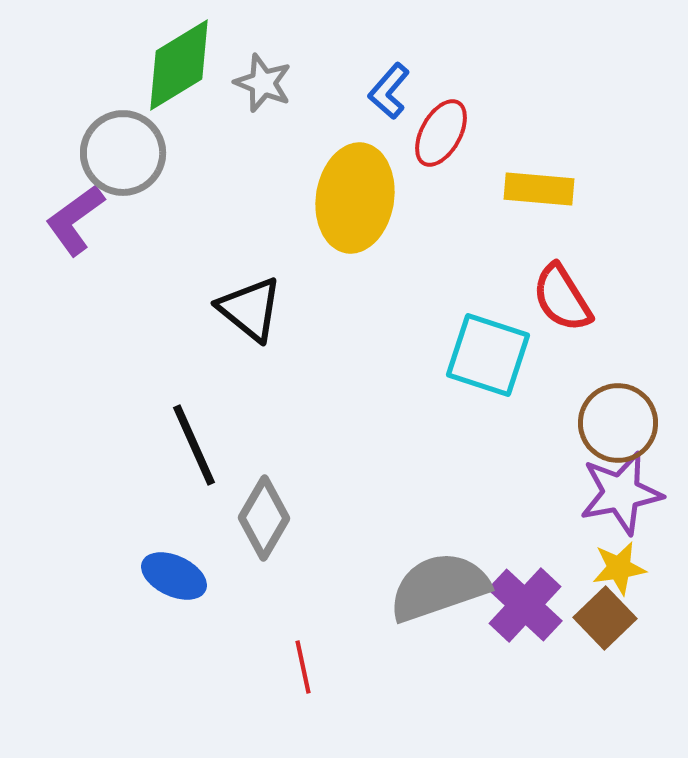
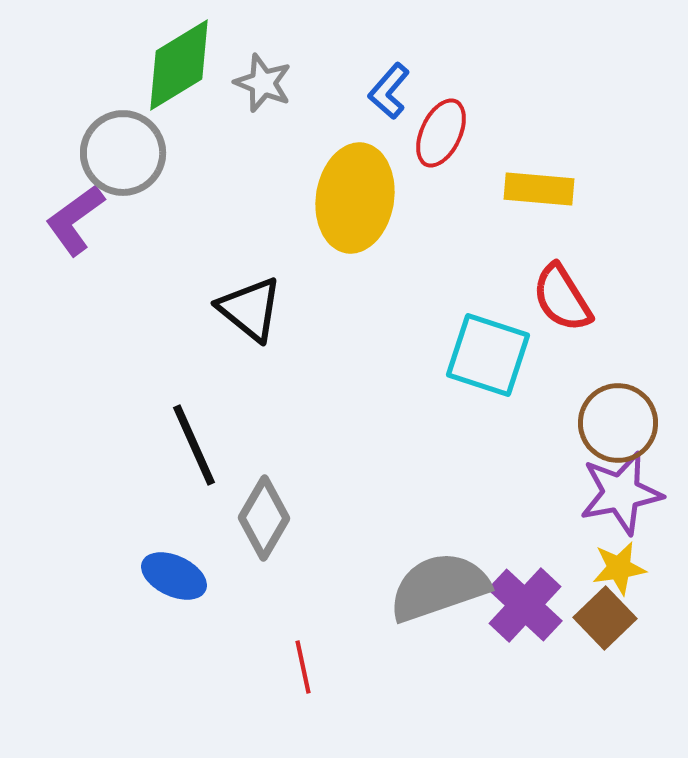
red ellipse: rotated 4 degrees counterclockwise
